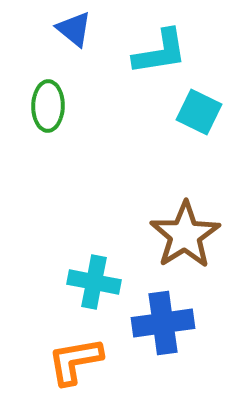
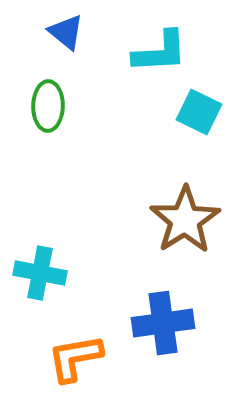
blue triangle: moved 8 px left, 3 px down
cyan L-shape: rotated 6 degrees clockwise
brown star: moved 15 px up
cyan cross: moved 54 px left, 9 px up
orange L-shape: moved 3 px up
